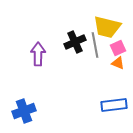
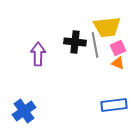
yellow trapezoid: rotated 20 degrees counterclockwise
black cross: rotated 30 degrees clockwise
blue cross: rotated 15 degrees counterclockwise
